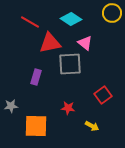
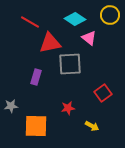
yellow circle: moved 2 px left, 2 px down
cyan diamond: moved 4 px right
pink triangle: moved 4 px right, 5 px up
red square: moved 2 px up
red star: rotated 16 degrees counterclockwise
